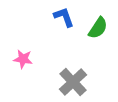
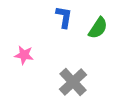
blue L-shape: rotated 30 degrees clockwise
pink star: moved 1 px right, 4 px up
